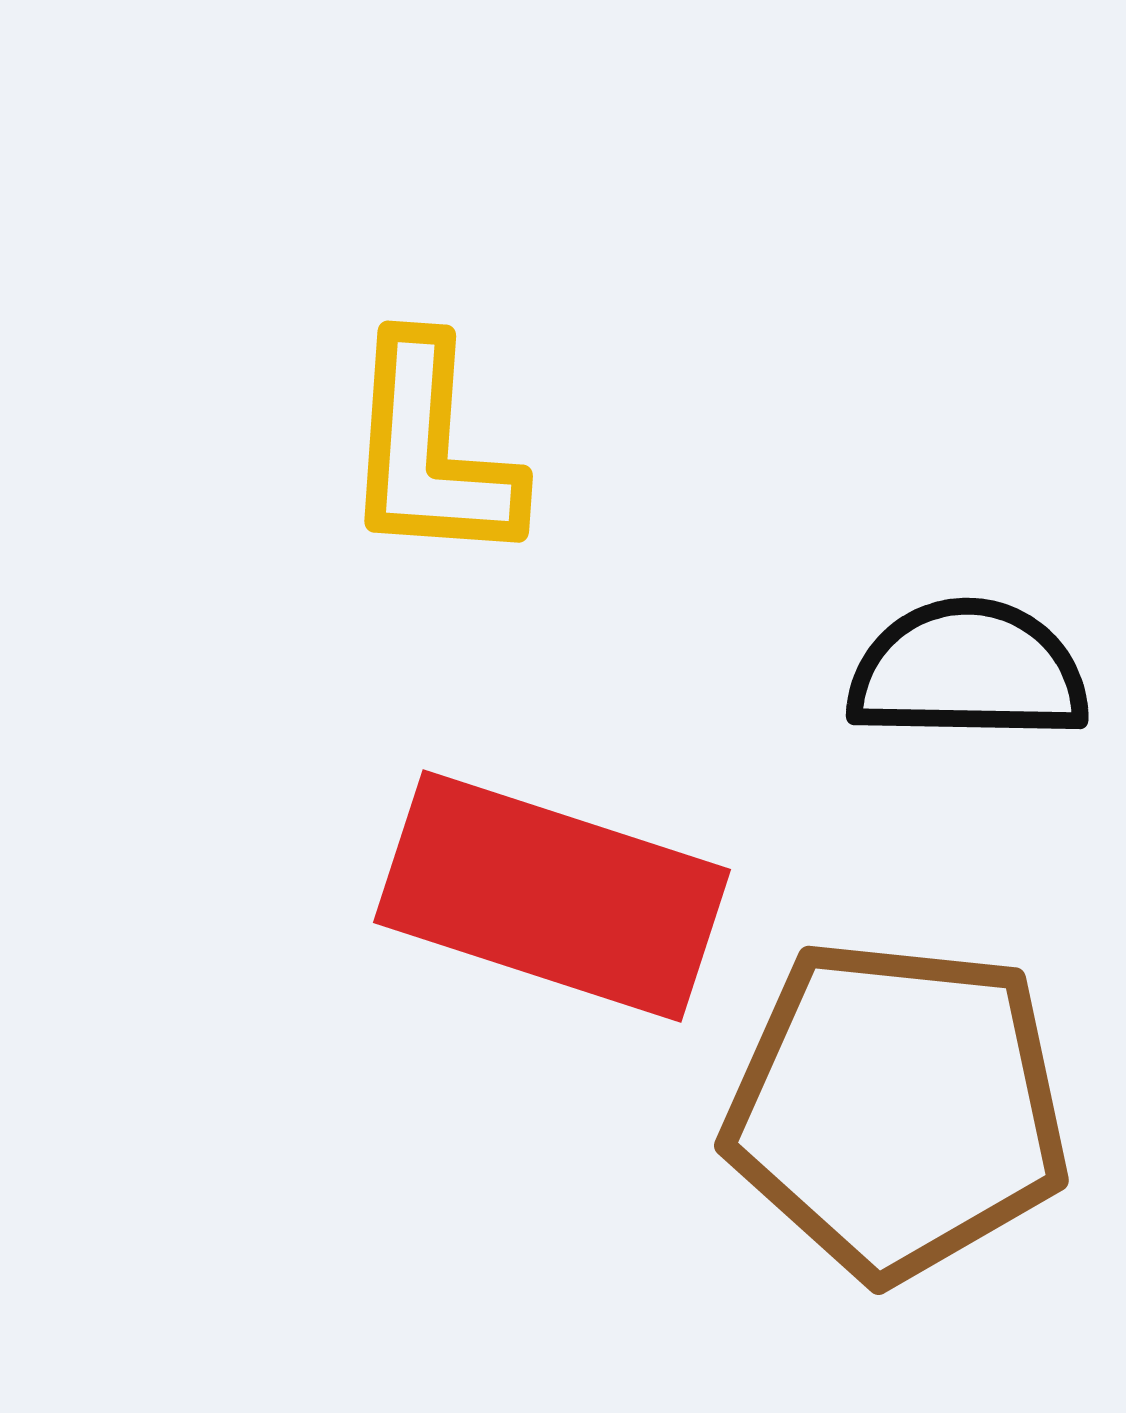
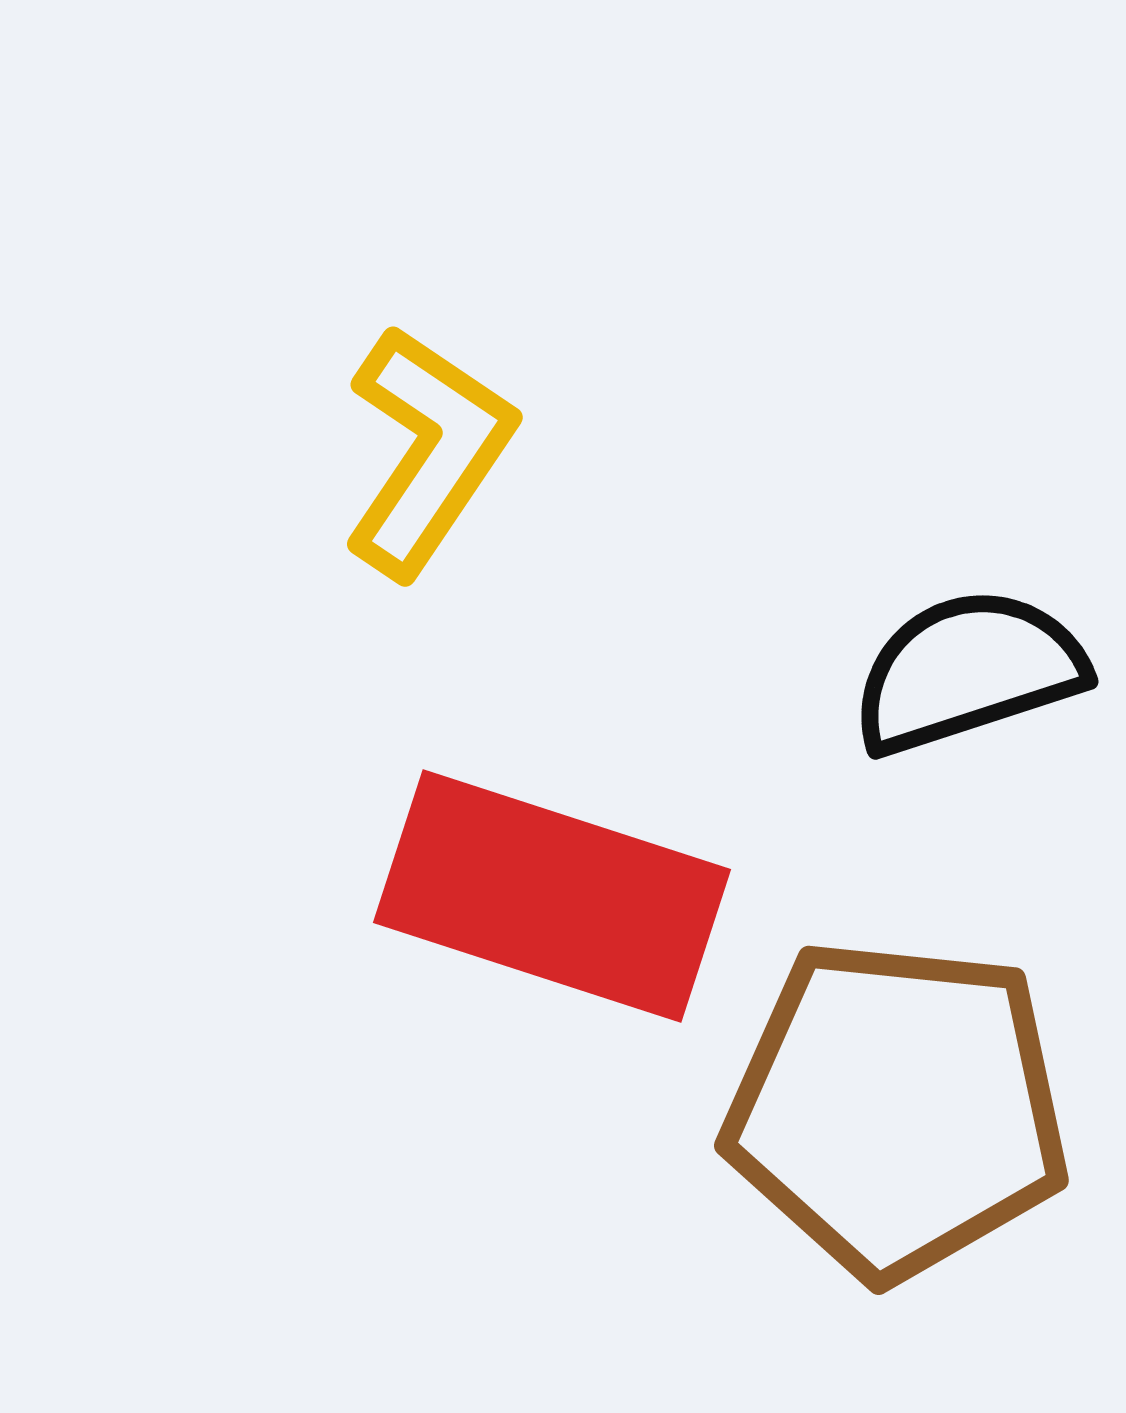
yellow L-shape: moved 3 px left; rotated 150 degrees counterclockwise
black semicircle: rotated 19 degrees counterclockwise
